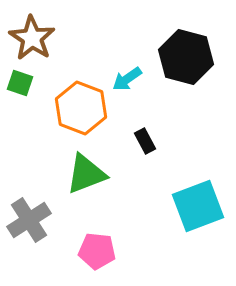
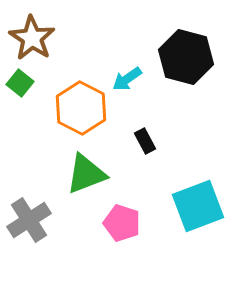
green square: rotated 20 degrees clockwise
orange hexagon: rotated 6 degrees clockwise
pink pentagon: moved 25 px right, 28 px up; rotated 12 degrees clockwise
